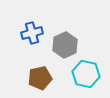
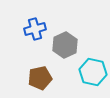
blue cross: moved 3 px right, 4 px up
cyan hexagon: moved 7 px right, 2 px up
